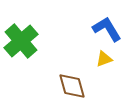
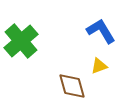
blue L-shape: moved 6 px left, 2 px down
yellow triangle: moved 5 px left, 7 px down
